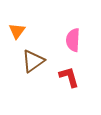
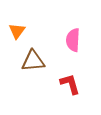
brown triangle: rotated 30 degrees clockwise
red L-shape: moved 1 px right, 7 px down
